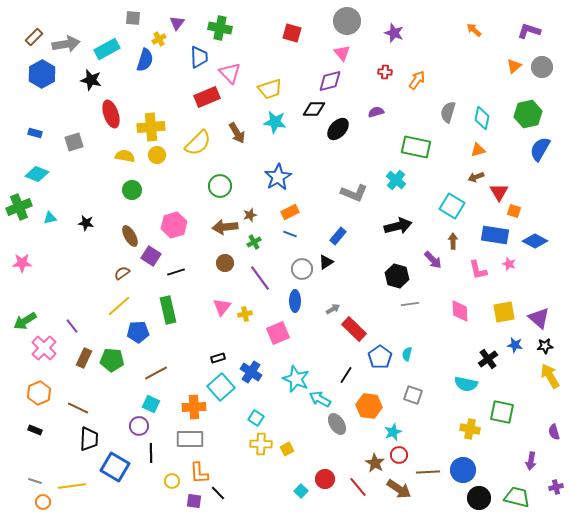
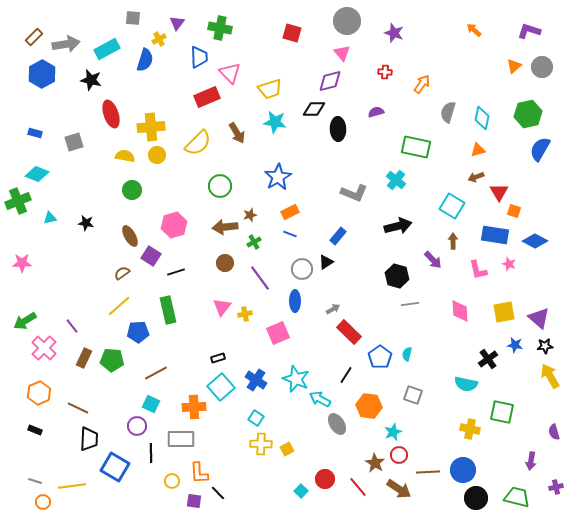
orange arrow at (417, 80): moved 5 px right, 4 px down
black ellipse at (338, 129): rotated 45 degrees counterclockwise
green cross at (19, 207): moved 1 px left, 6 px up
red rectangle at (354, 329): moved 5 px left, 3 px down
blue cross at (251, 372): moved 5 px right, 8 px down
purple circle at (139, 426): moved 2 px left
gray rectangle at (190, 439): moved 9 px left
black circle at (479, 498): moved 3 px left
